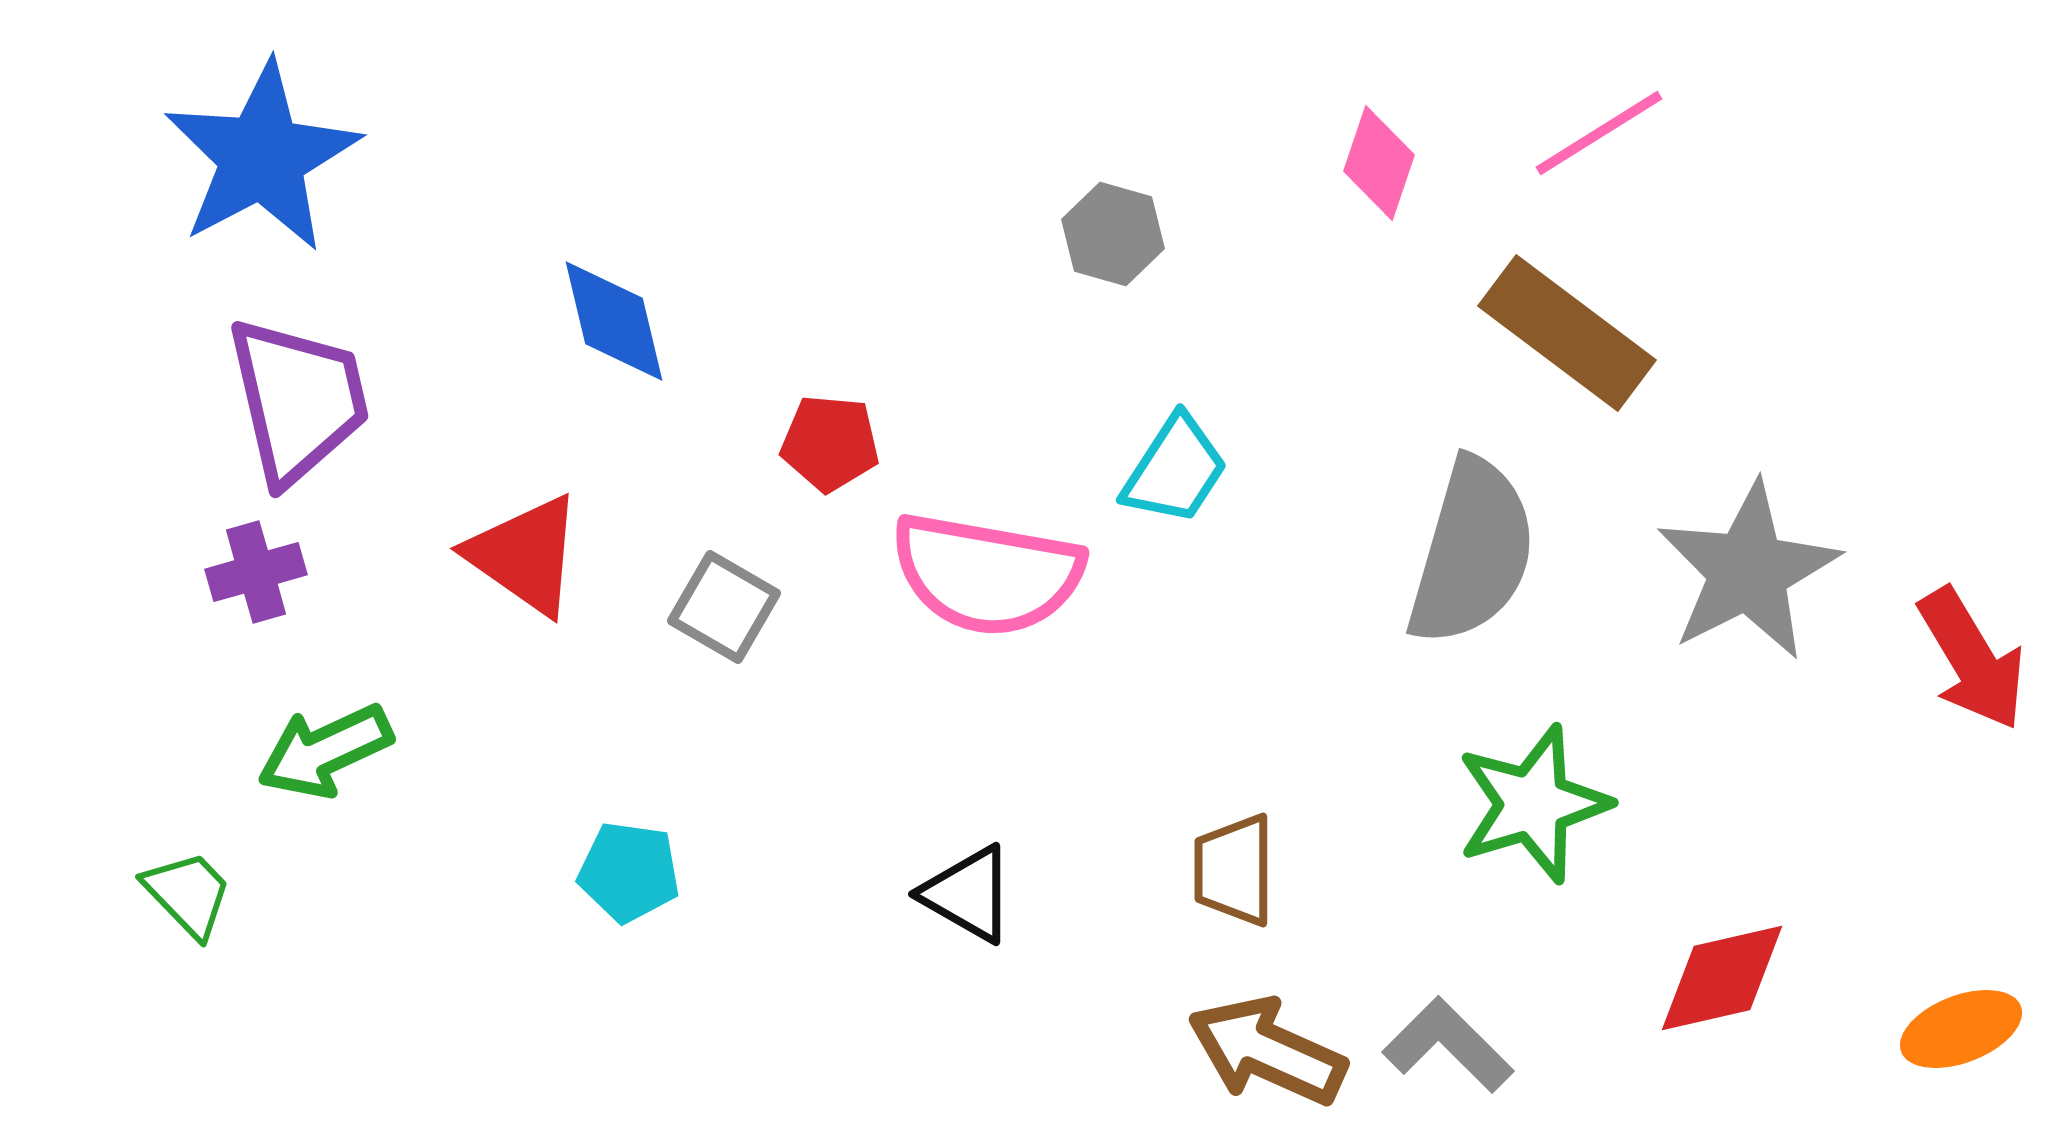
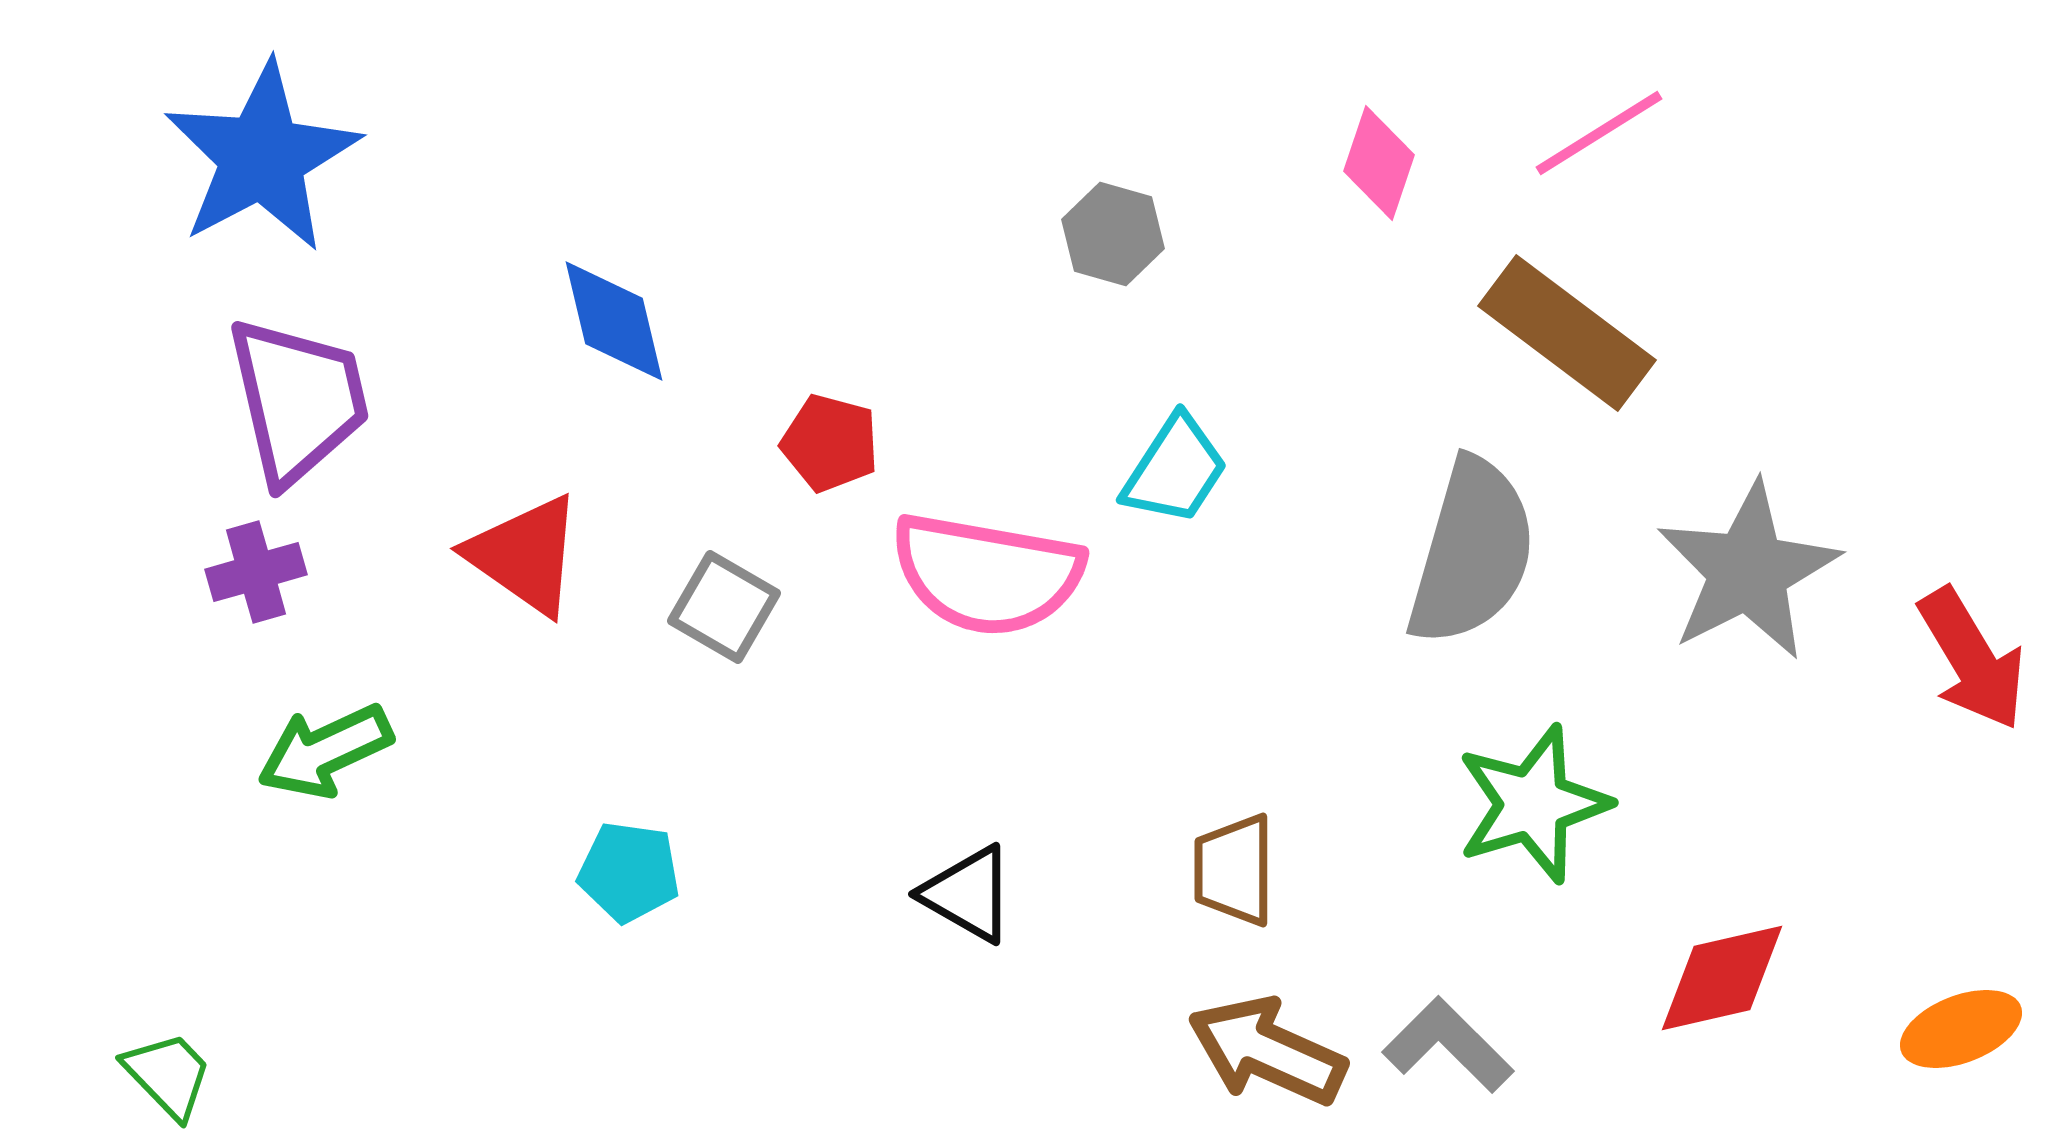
red pentagon: rotated 10 degrees clockwise
green trapezoid: moved 20 px left, 181 px down
